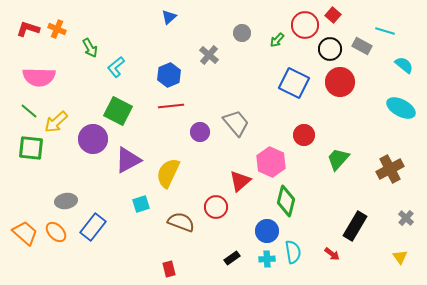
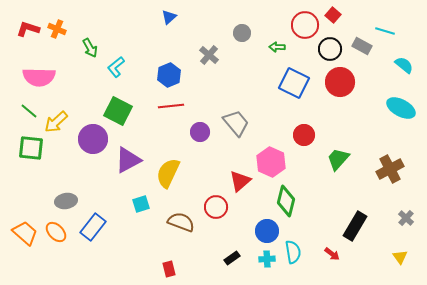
green arrow at (277, 40): moved 7 px down; rotated 49 degrees clockwise
